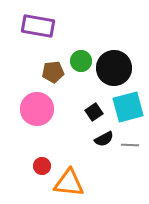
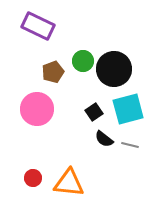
purple rectangle: rotated 16 degrees clockwise
green circle: moved 2 px right
black circle: moved 1 px down
brown pentagon: rotated 15 degrees counterclockwise
cyan square: moved 2 px down
black semicircle: rotated 66 degrees clockwise
gray line: rotated 12 degrees clockwise
red circle: moved 9 px left, 12 px down
